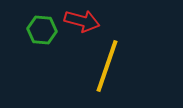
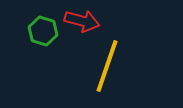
green hexagon: moved 1 px right, 1 px down; rotated 12 degrees clockwise
